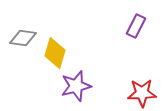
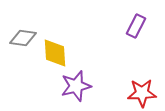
yellow diamond: rotated 20 degrees counterclockwise
